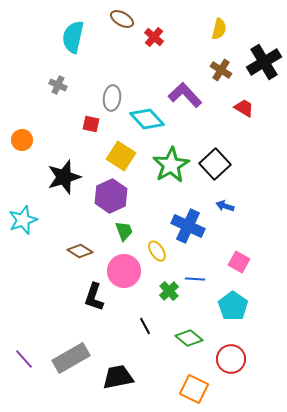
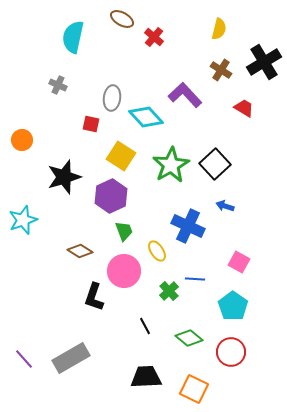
cyan diamond: moved 1 px left, 2 px up
red circle: moved 7 px up
black trapezoid: moved 28 px right; rotated 8 degrees clockwise
